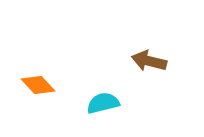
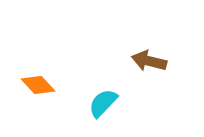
cyan semicircle: rotated 32 degrees counterclockwise
